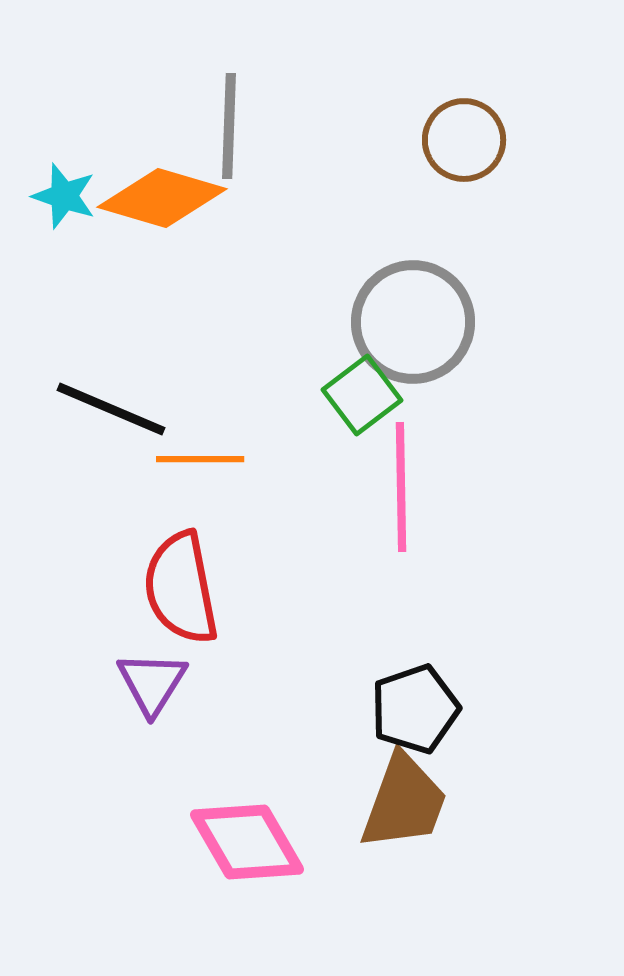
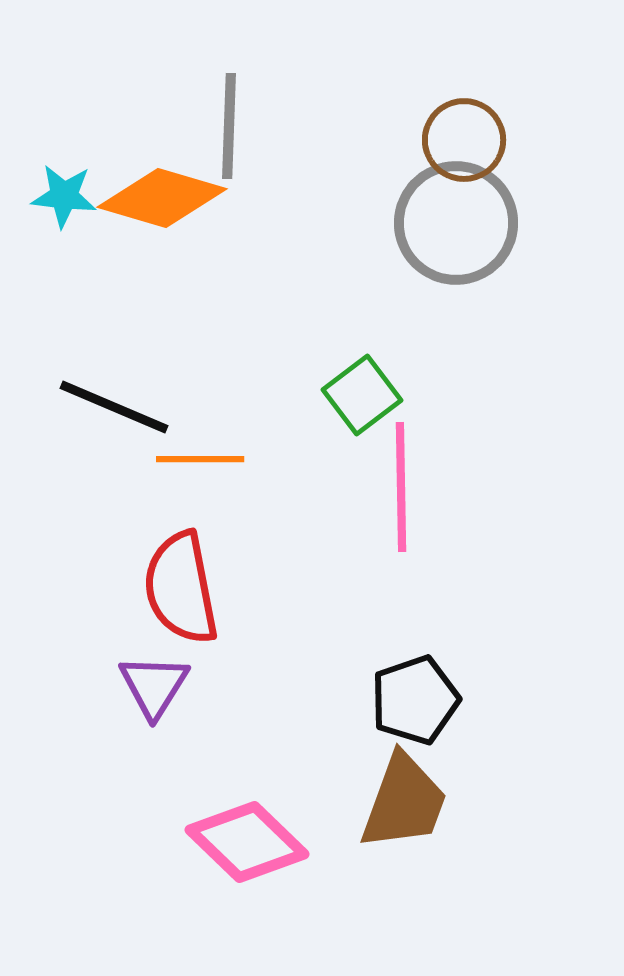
cyan star: rotated 12 degrees counterclockwise
gray circle: moved 43 px right, 99 px up
black line: moved 3 px right, 2 px up
purple triangle: moved 2 px right, 3 px down
black pentagon: moved 9 px up
pink diamond: rotated 16 degrees counterclockwise
